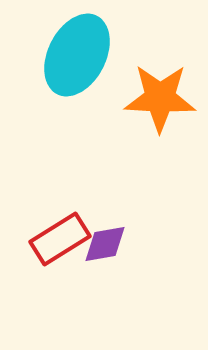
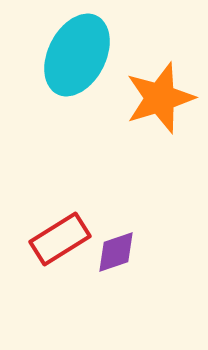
orange star: rotated 20 degrees counterclockwise
purple diamond: moved 11 px right, 8 px down; rotated 9 degrees counterclockwise
